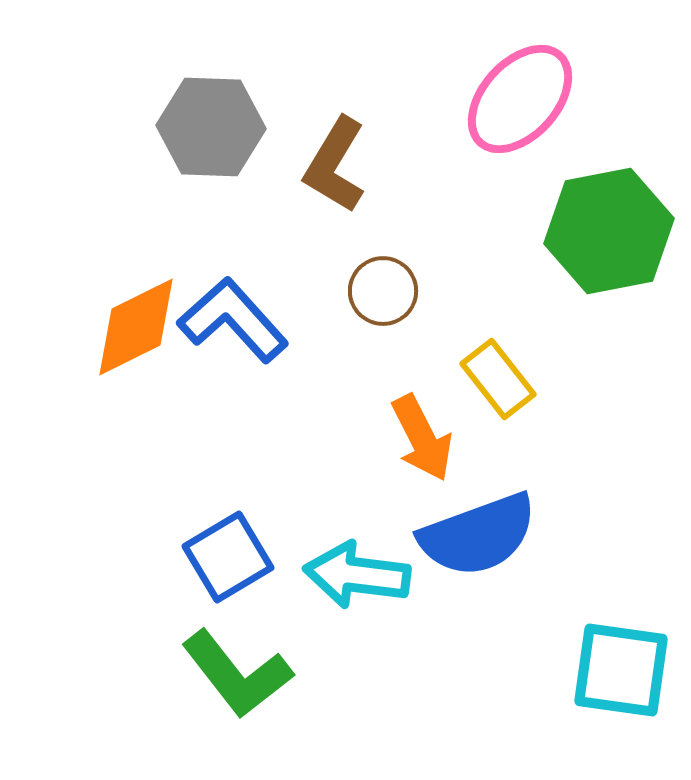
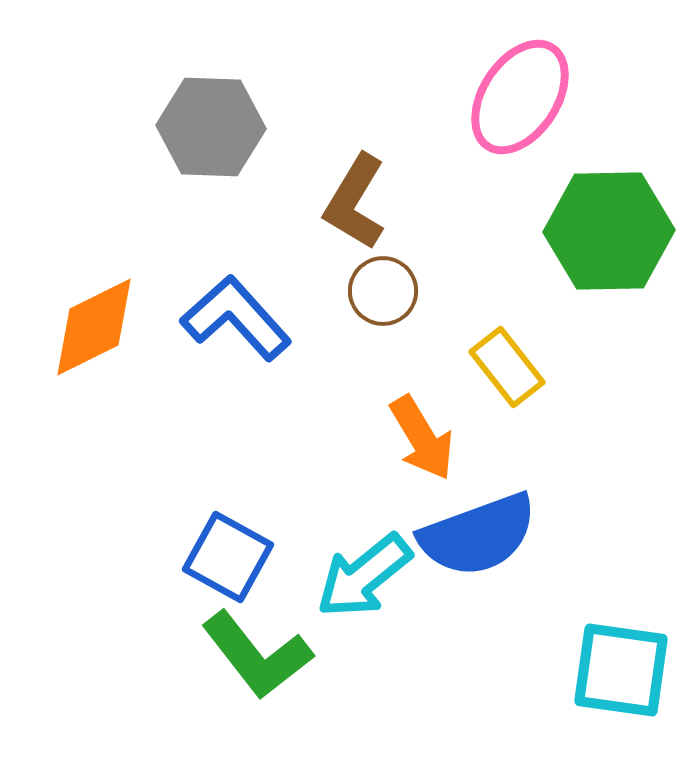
pink ellipse: moved 2 px up; rotated 9 degrees counterclockwise
brown L-shape: moved 20 px right, 37 px down
green hexagon: rotated 10 degrees clockwise
blue L-shape: moved 3 px right, 2 px up
orange diamond: moved 42 px left
yellow rectangle: moved 9 px right, 12 px up
orange arrow: rotated 4 degrees counterclockwise
blue square: rotated 30 degrees counterclockwise
cyan arrow: moved 7 px right, 1 px down; rotated 46 degrees counterclockwise
green L-shape: moved 20 px right, 19 px up
